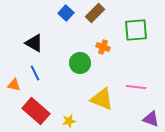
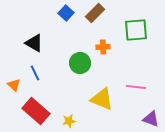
orange cross: rotated 24 degrees counterclockwise
orange triangle: rotated 32 degrees clockwise
